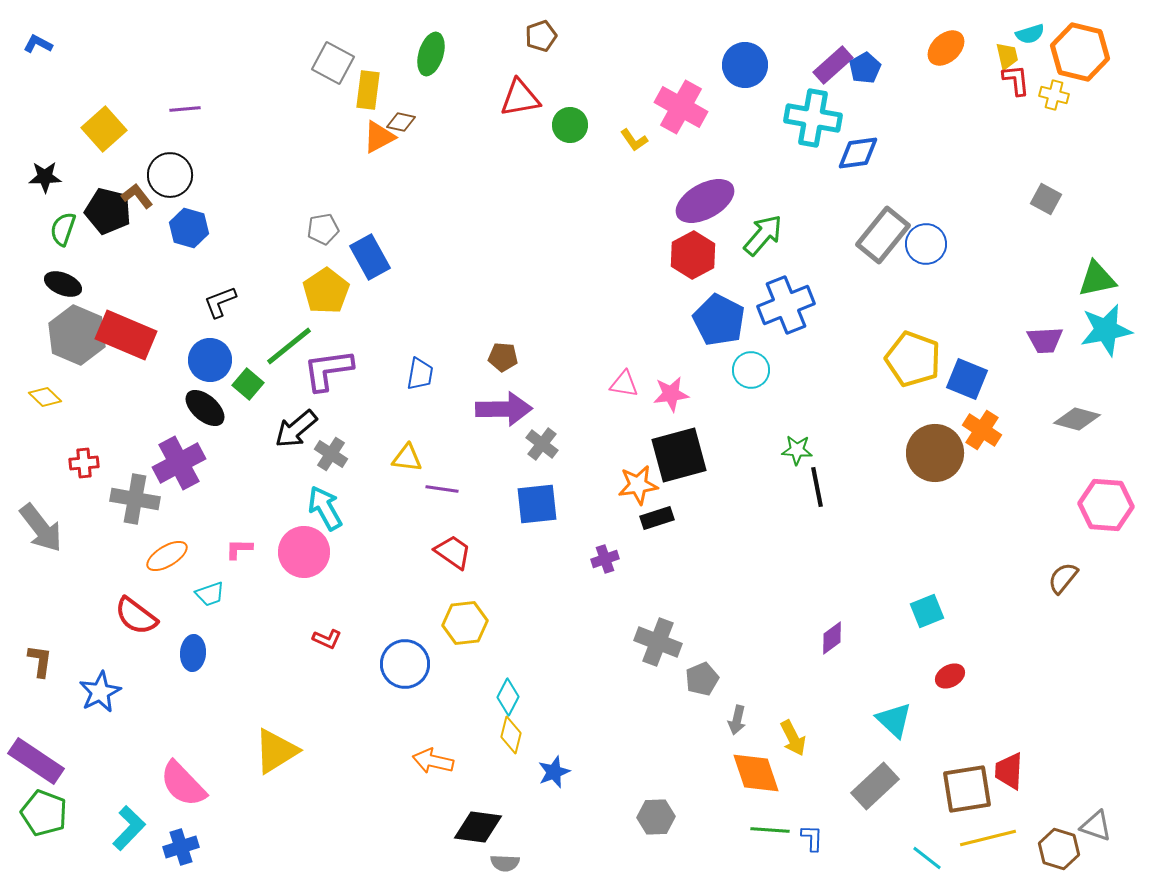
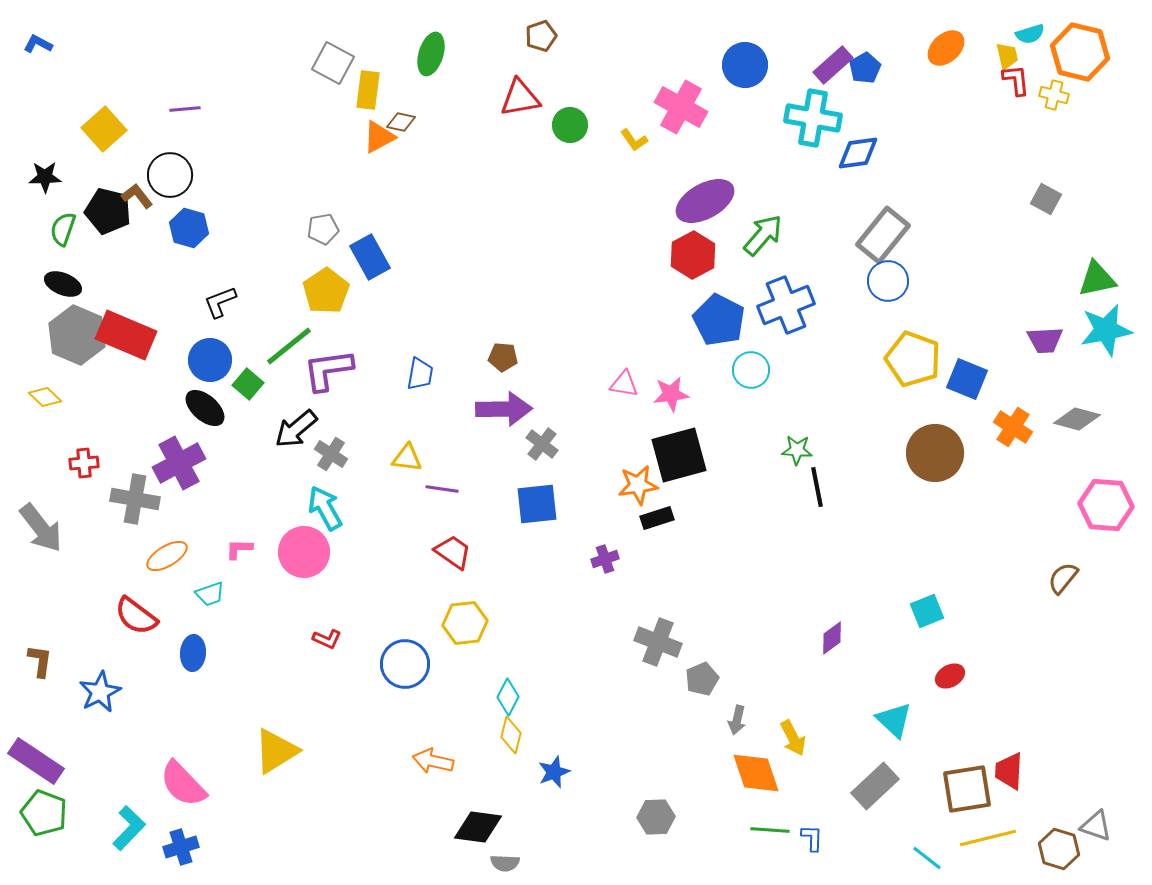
blue circle at (926, 244): moved 38 px left, 37 px down
orange cross at (982, 430): moved 31 px right, 3 px up
